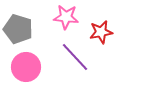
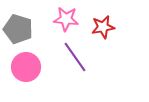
pink star: moved 2 px down
red star: moved 2 px right, 5 px up
purple line: rotated 8 degrees clockwise
